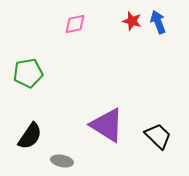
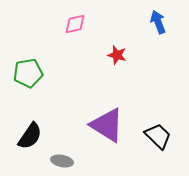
red star: moved 15 px left, 34 px down
